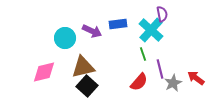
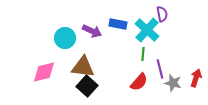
blue rectangle: rotated 18 degrees clockwise
cyan cross: moved 4 px left
green line: rotated 24 degrees clockwise
brown triangle: rotated 20 degrees clockwise
red arrow: rotated 72 degrees clockwise
gray star: rotated 30 degrees counterclockwise
